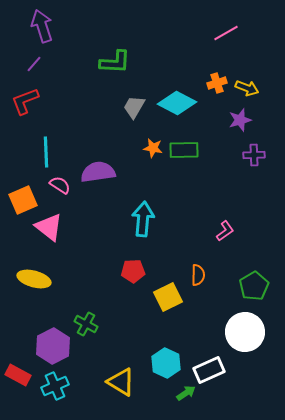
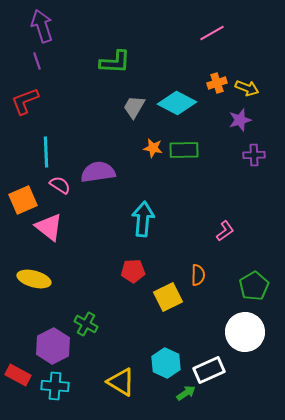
pink line: moved 14 px left
purple line: moved 3 px right, 3 px up; rotated 60 degrees counterclockwise
cyan cross: rotated 28 degrees clockwise
